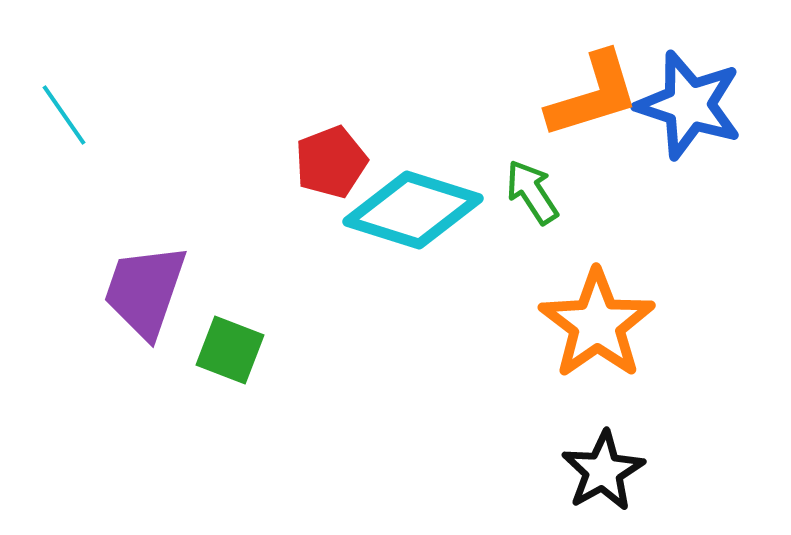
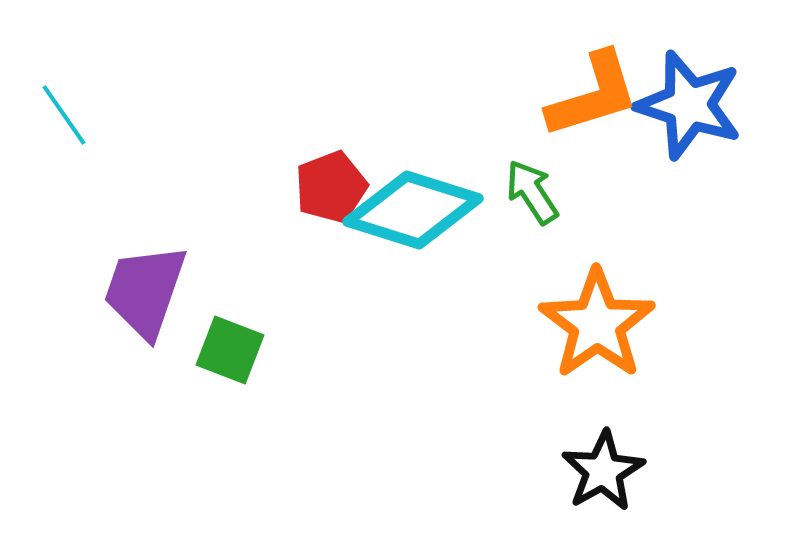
red pentagon: moved 25 px down
